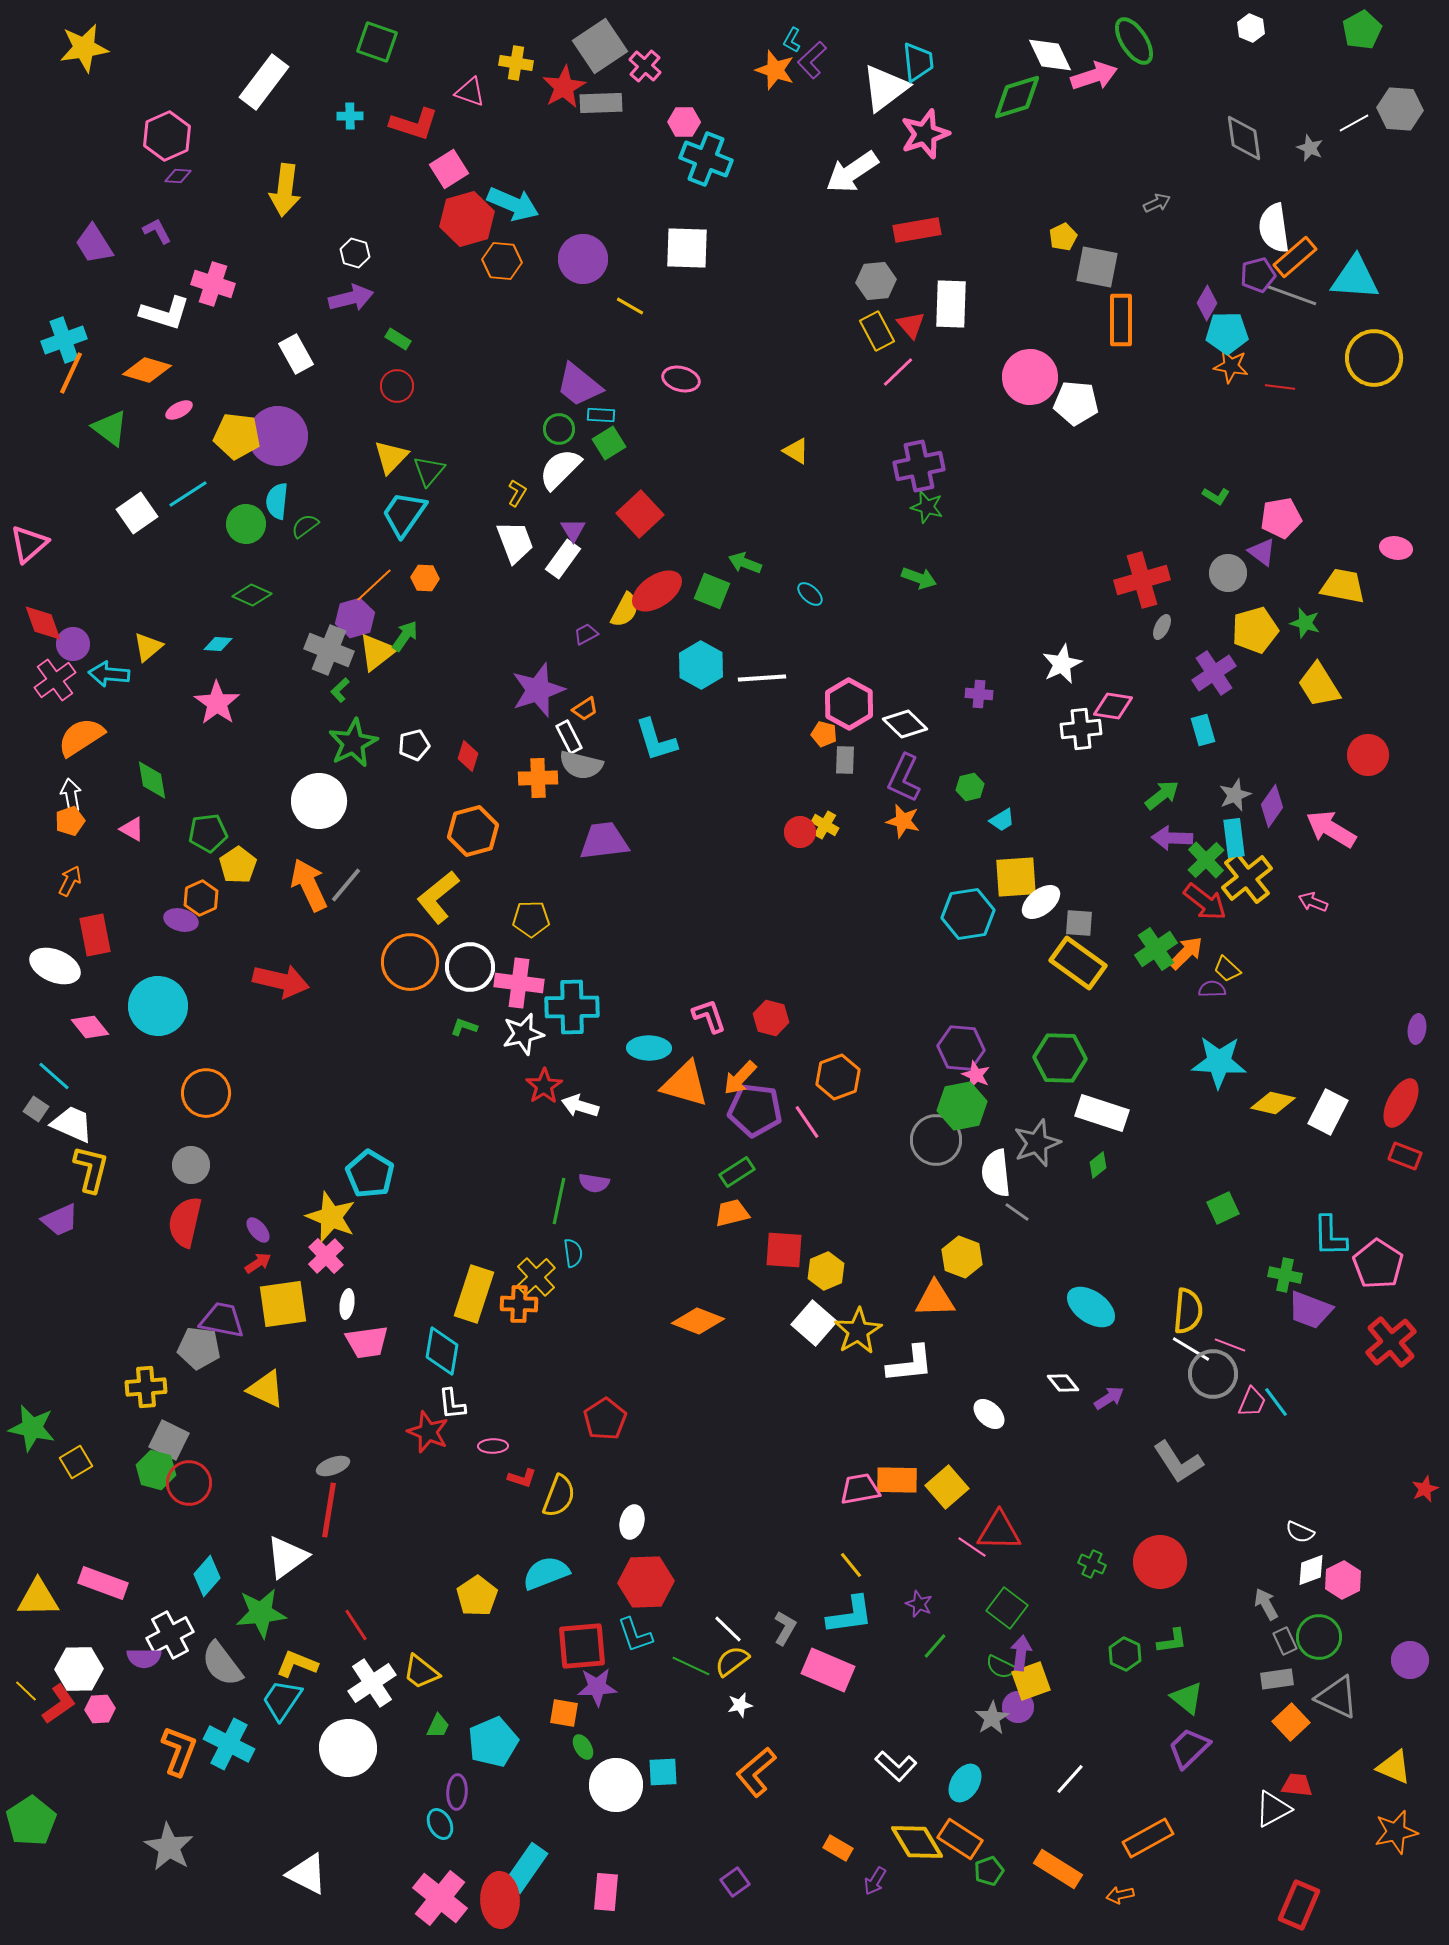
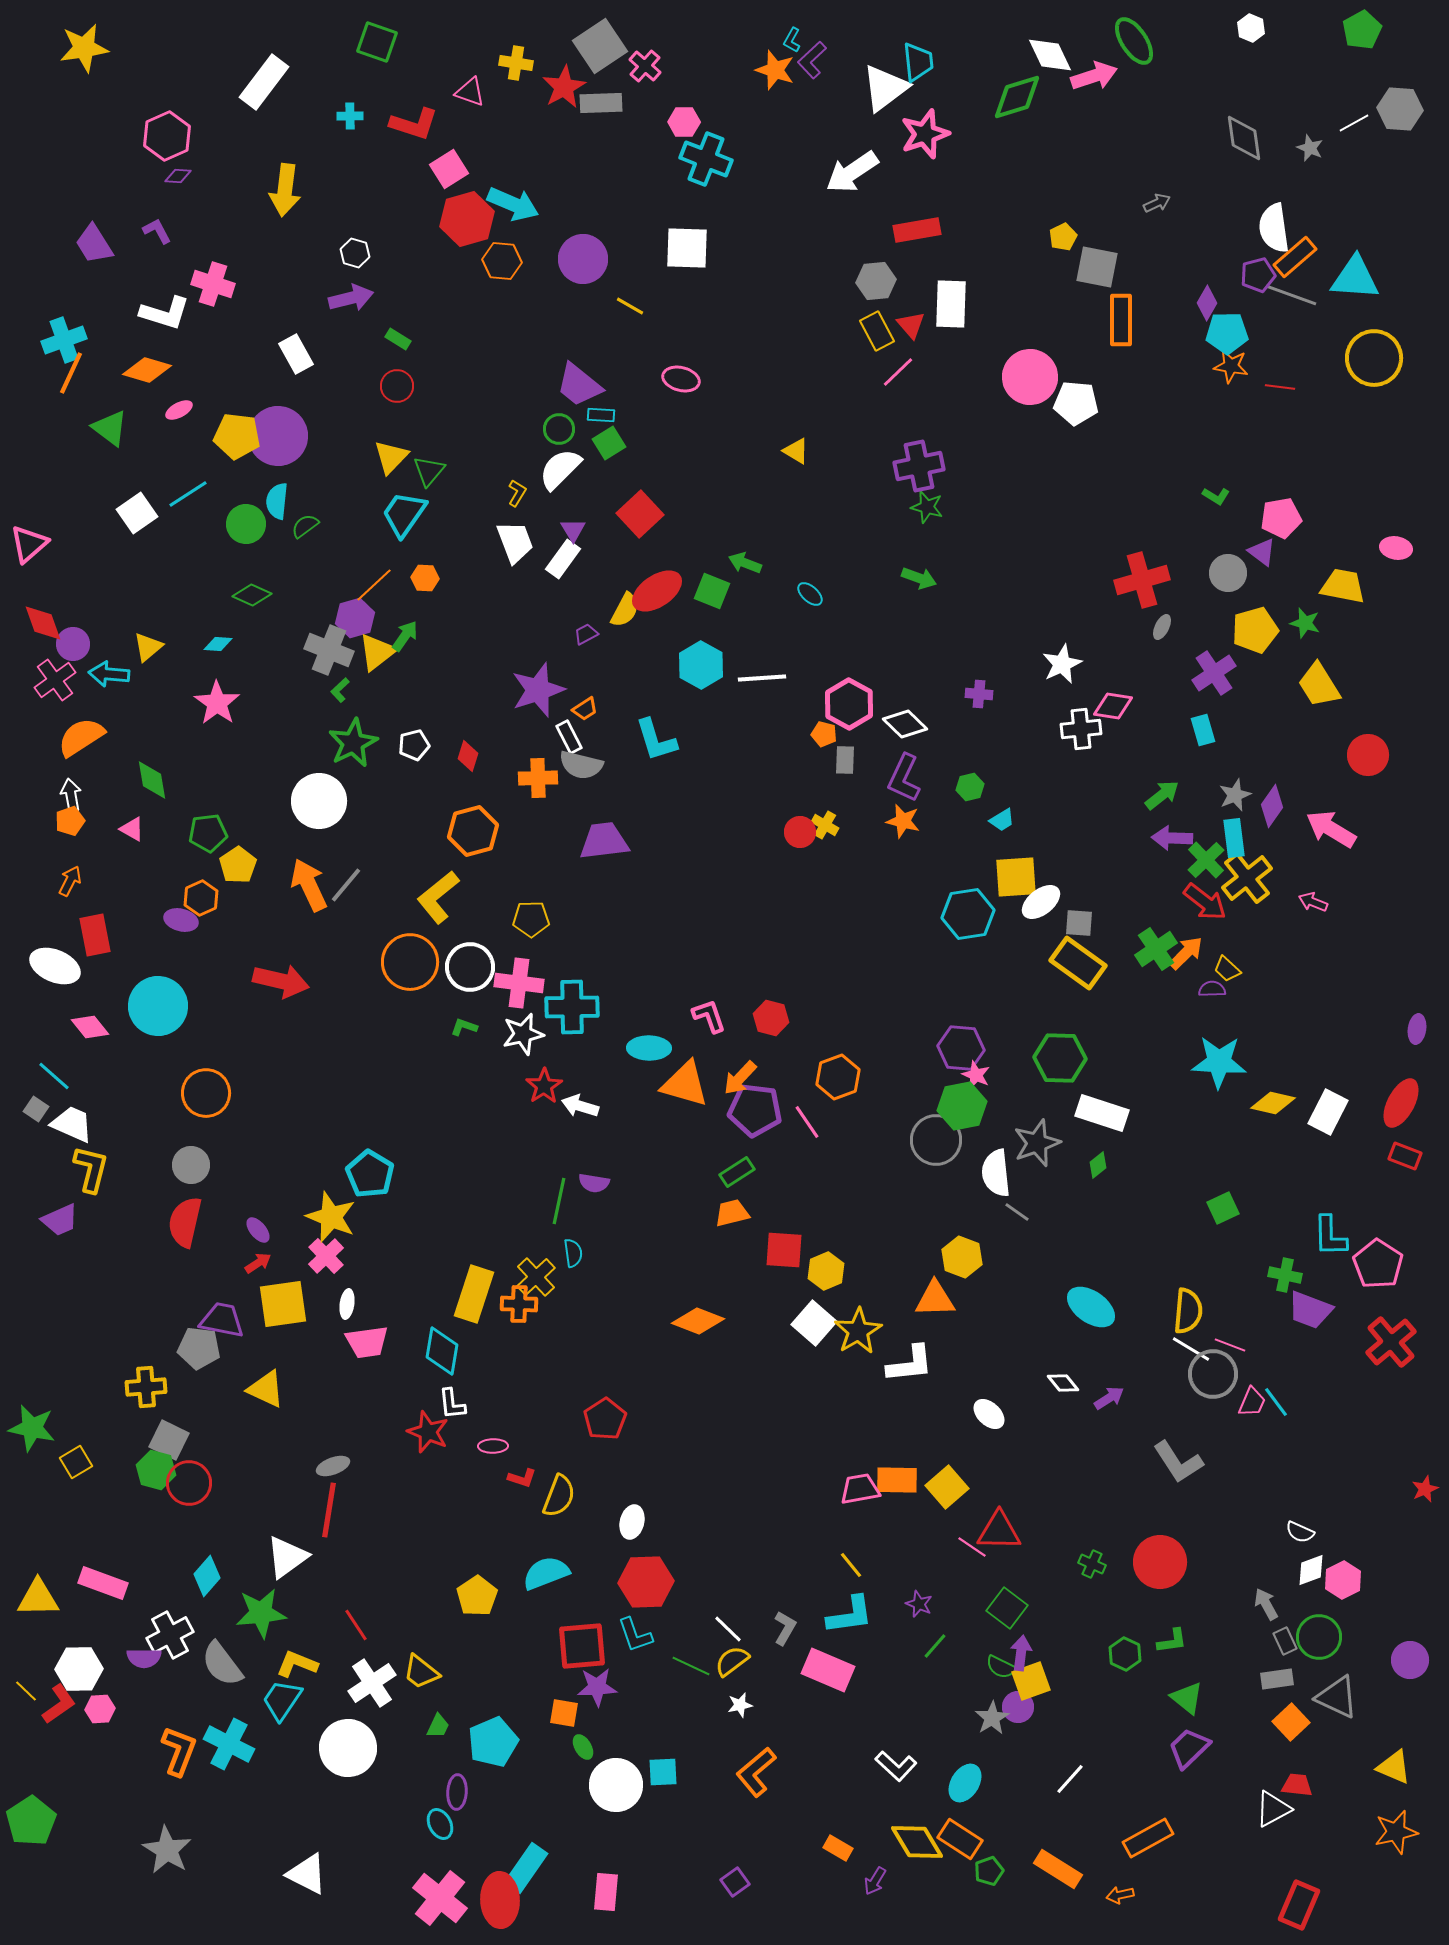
gray star at (169, 1847): moved 2 px left, 3 px down
